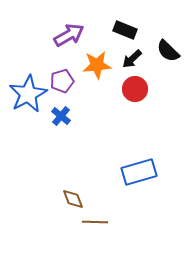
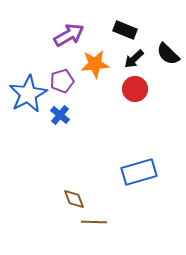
black semicircle: moved 3 px down
black arrow: moved 2 px right
orange star: moved 2 px left, 1 px up
blue cross: moved 1 px left, 1 px up
brown diamond: moved 1 px right
brown line: moved 1 px left
